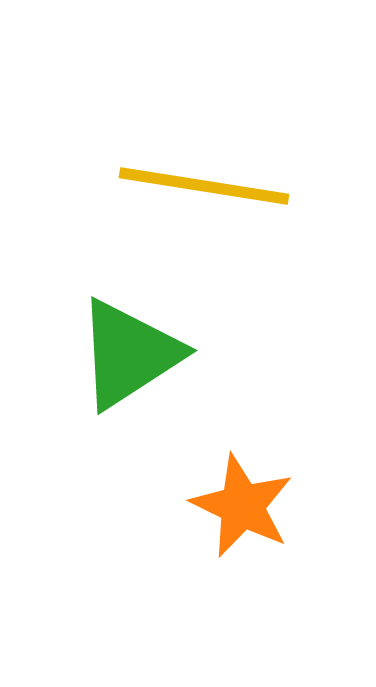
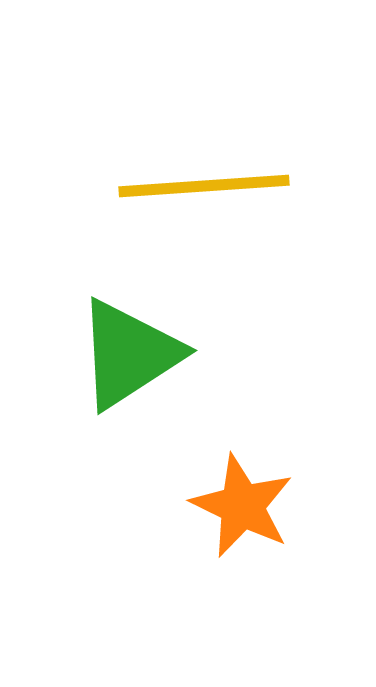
yellow line: rotated 13 degrees counterclockwise
